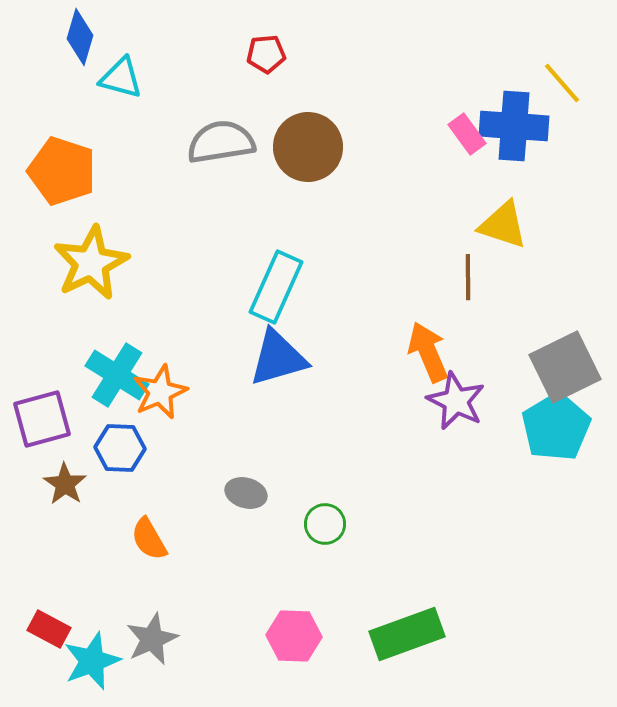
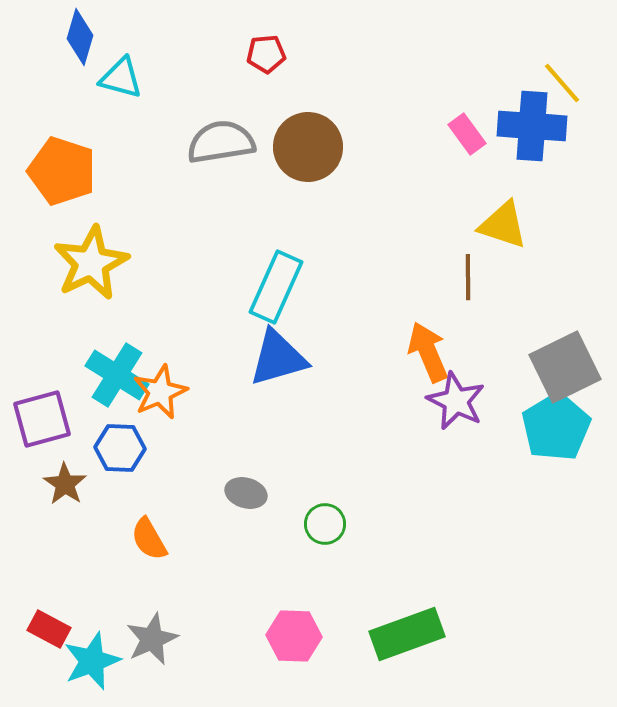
blue cross: moved 18 px right
